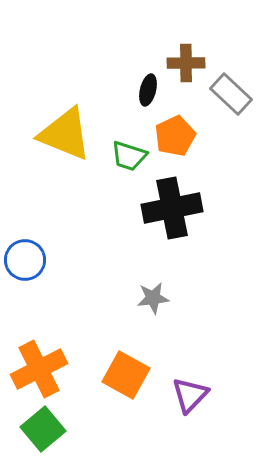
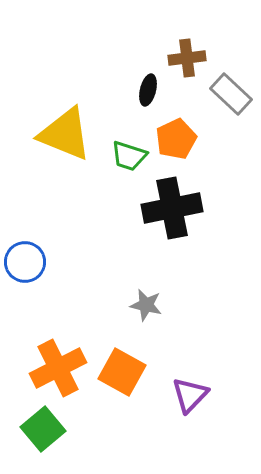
brown cross: moved 1 px right, 5 px up; rotated 6 degrees counterclockwise
orange pentagon: moved 1 px right, 3 px down
blue circle: moved 2 px down
gray star: moved 7 px left, 7 px down; rotated 20 degrees clockwise
orange cross: moved 19 px right, 1 px up
orange square: moved 4 px left, 3 px up
